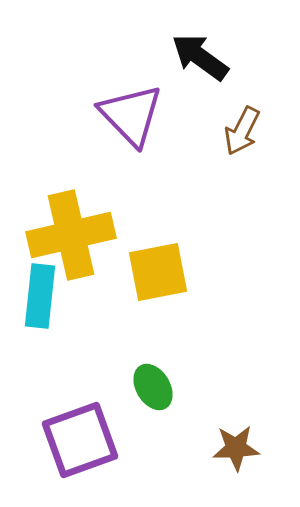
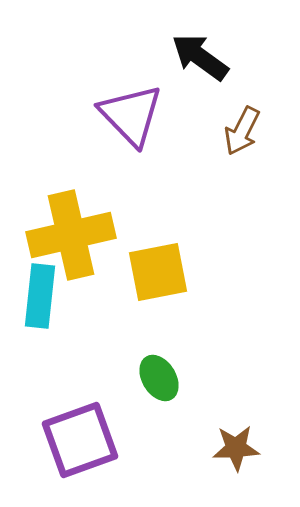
green ellipse: moved 6 px right, 9 px up
